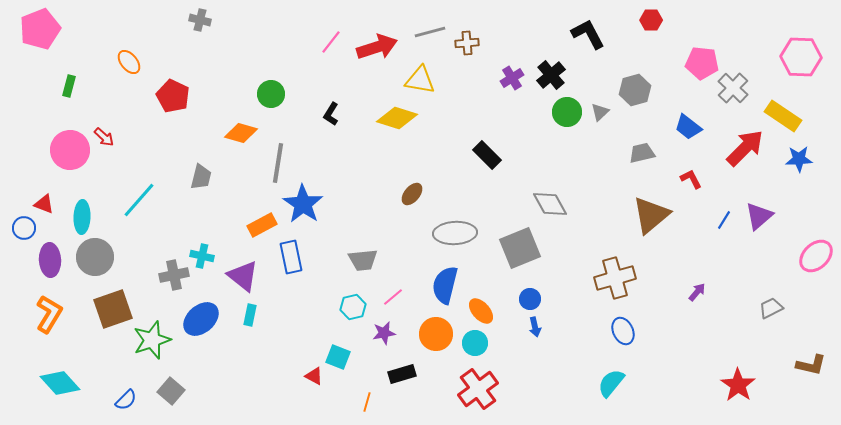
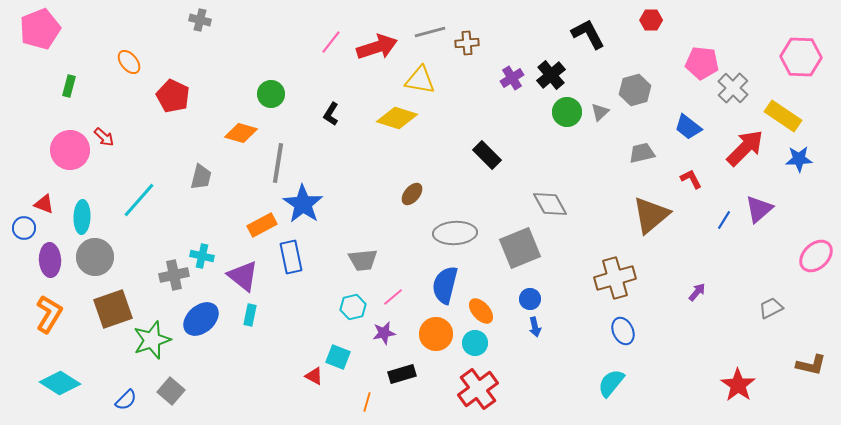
purple triangle at (759, 216): moved 7 px up
cyan diamond at (60, 383): rotated 15 degrees counterclockwise
